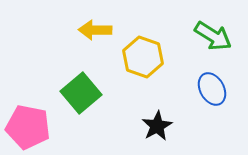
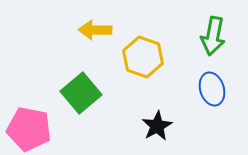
green arrow: rotated 69 degrees clockwise
blue ellipse: rotated 12 degrees clockwise
pink pentagon: moved 1 px right, 2 px down
